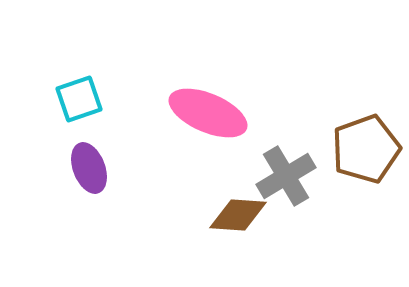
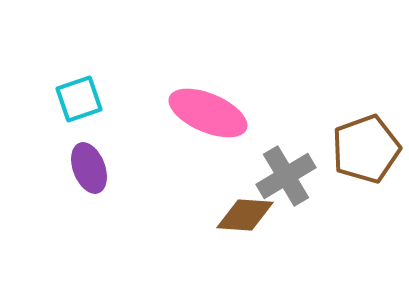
brown diamond: moved 7 px right
